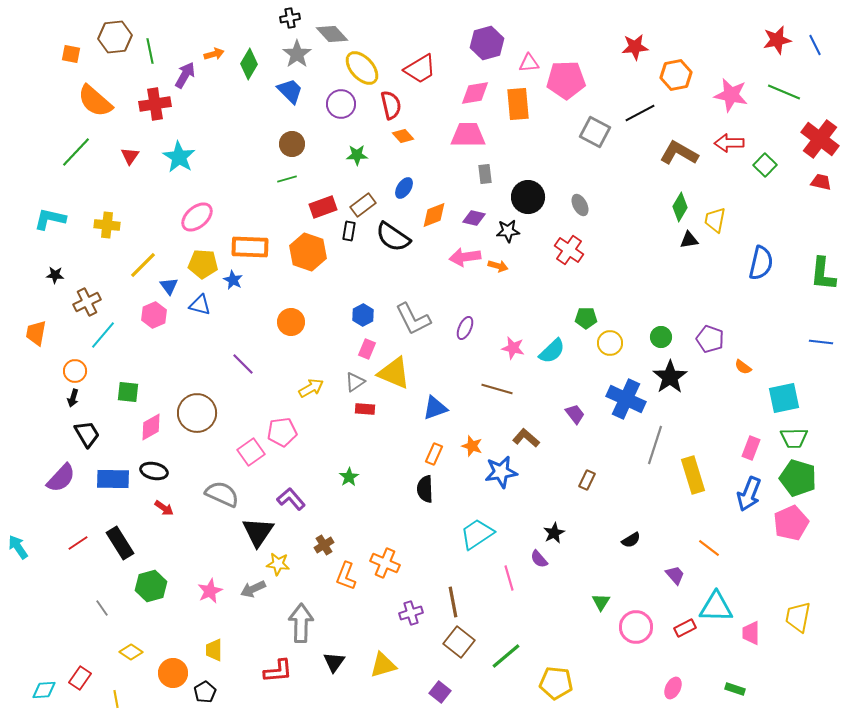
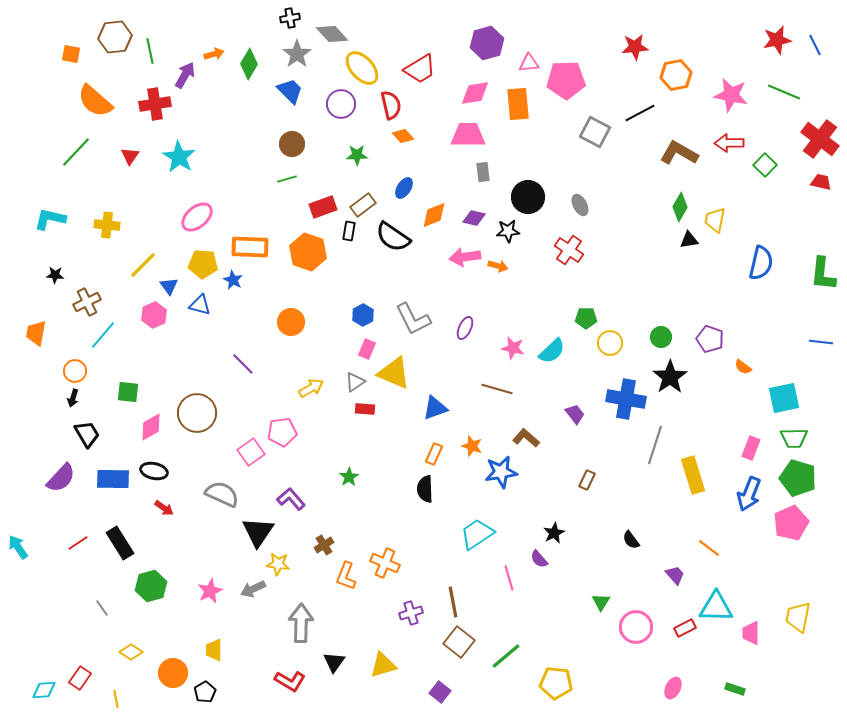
gray rectangle at (485, 174): moved 2 px left, 2 px up
blue cross at (626, 399): rotated 15 degrees counterclockwise
black semicircle at (631, 540): rotated 84 degrees clockwise
red L-shape at (278, 671): moved 12 px right, 10 px down; rotated 36 degrees clockwise
